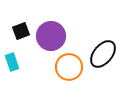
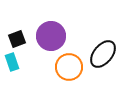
black square: moved 4 px left, 8 px down
